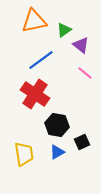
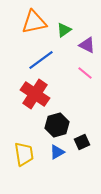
orange triangle: moved 1 px down
purple triangle: moved 6 px right; rotated 12 degrees counterclockwise
black hexagon: rotated 25 degrees counterclockwise
